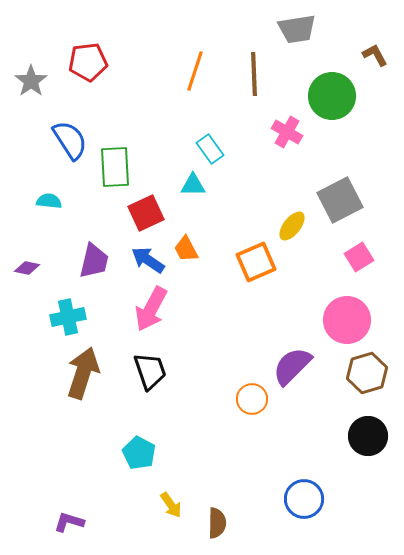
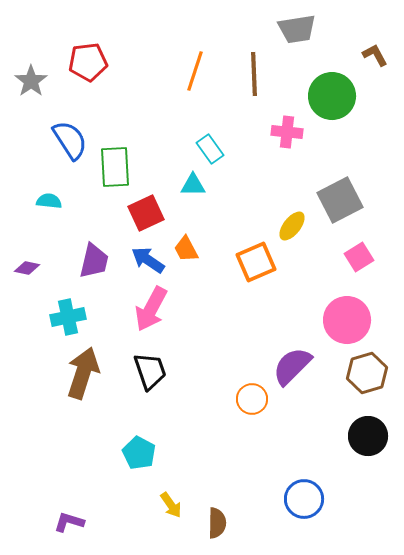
pink cross: rotated 24 degrees counterclockwise
